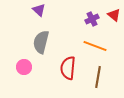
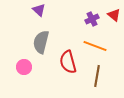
red semicircle: moved 6 px up; rotated 20 degrees counterclockwise
brown line: moved 1 px left, 1 px up
